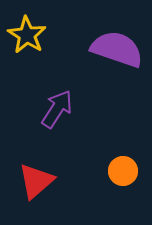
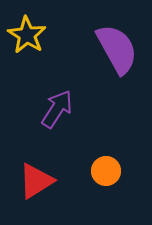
purple semicircle: rotated 42 degrees clockwise
orange circle: moved 17 px left
red triangle: rotated 9 degrees clockwise
